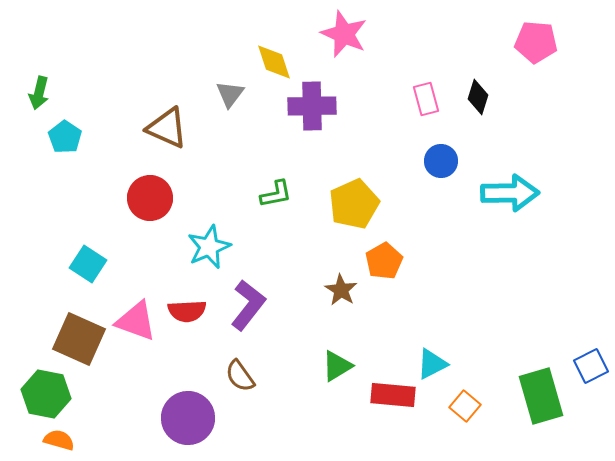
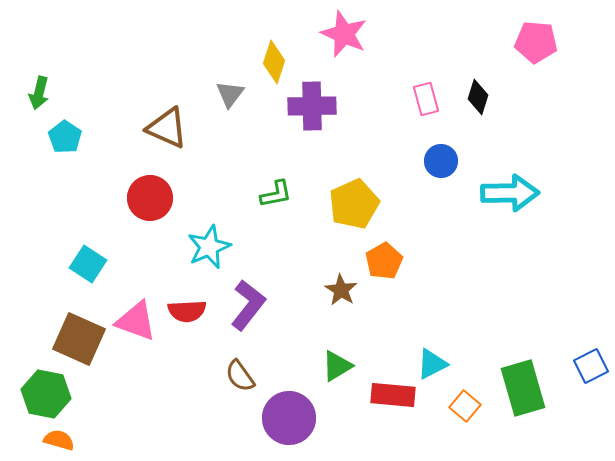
yellow diamond: rotated 36 degrees clockwise
green rectangle: moved 18 px left, 8 px up
purple circle: moved 101 px right
